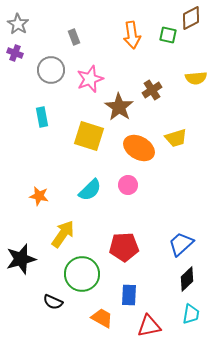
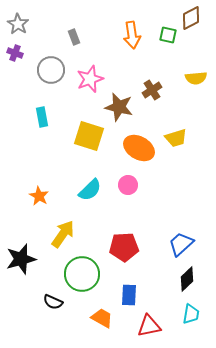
brown star: rotated 20 degrees counterclockwise
orange star: rotated 18 degrees clockwise
